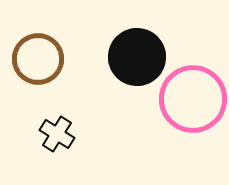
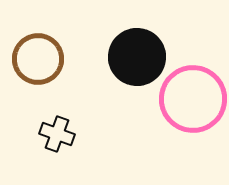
black cross: rotated 12 degrees counterclockwise
